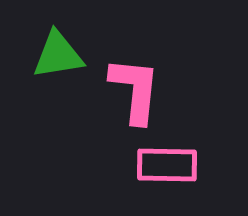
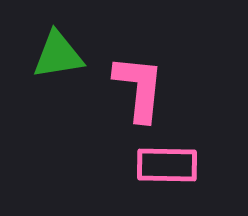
pink L-shape: moved 4 px right, 2 px up
